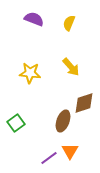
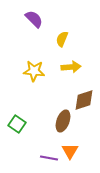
purple semicircle: rotated 24 degrees clockwise
yellow semicircle: moved 7 px left, 16 px down
yellow arrow: rotated 54 degrees counterclockwise
yellow star: moved 4 px right, 2 px up
brown diamond: moved 3 px up
green square: moved 1 px right, 1 px down; rotated 18 degrees counterclockwise
purple line: rotated 48 degrees clockwise
